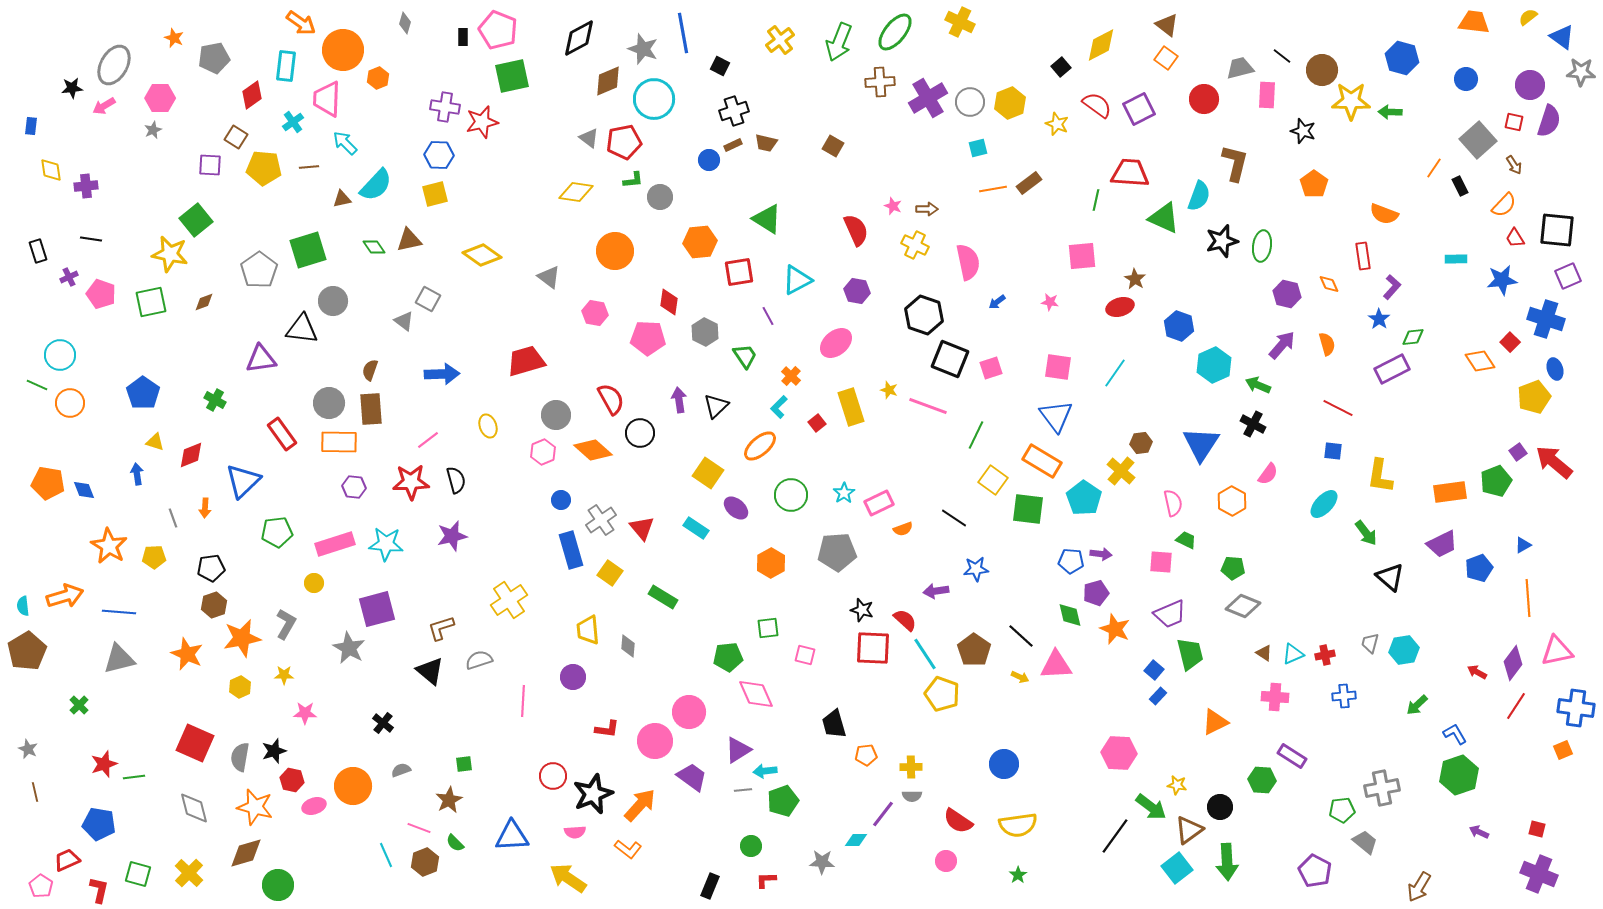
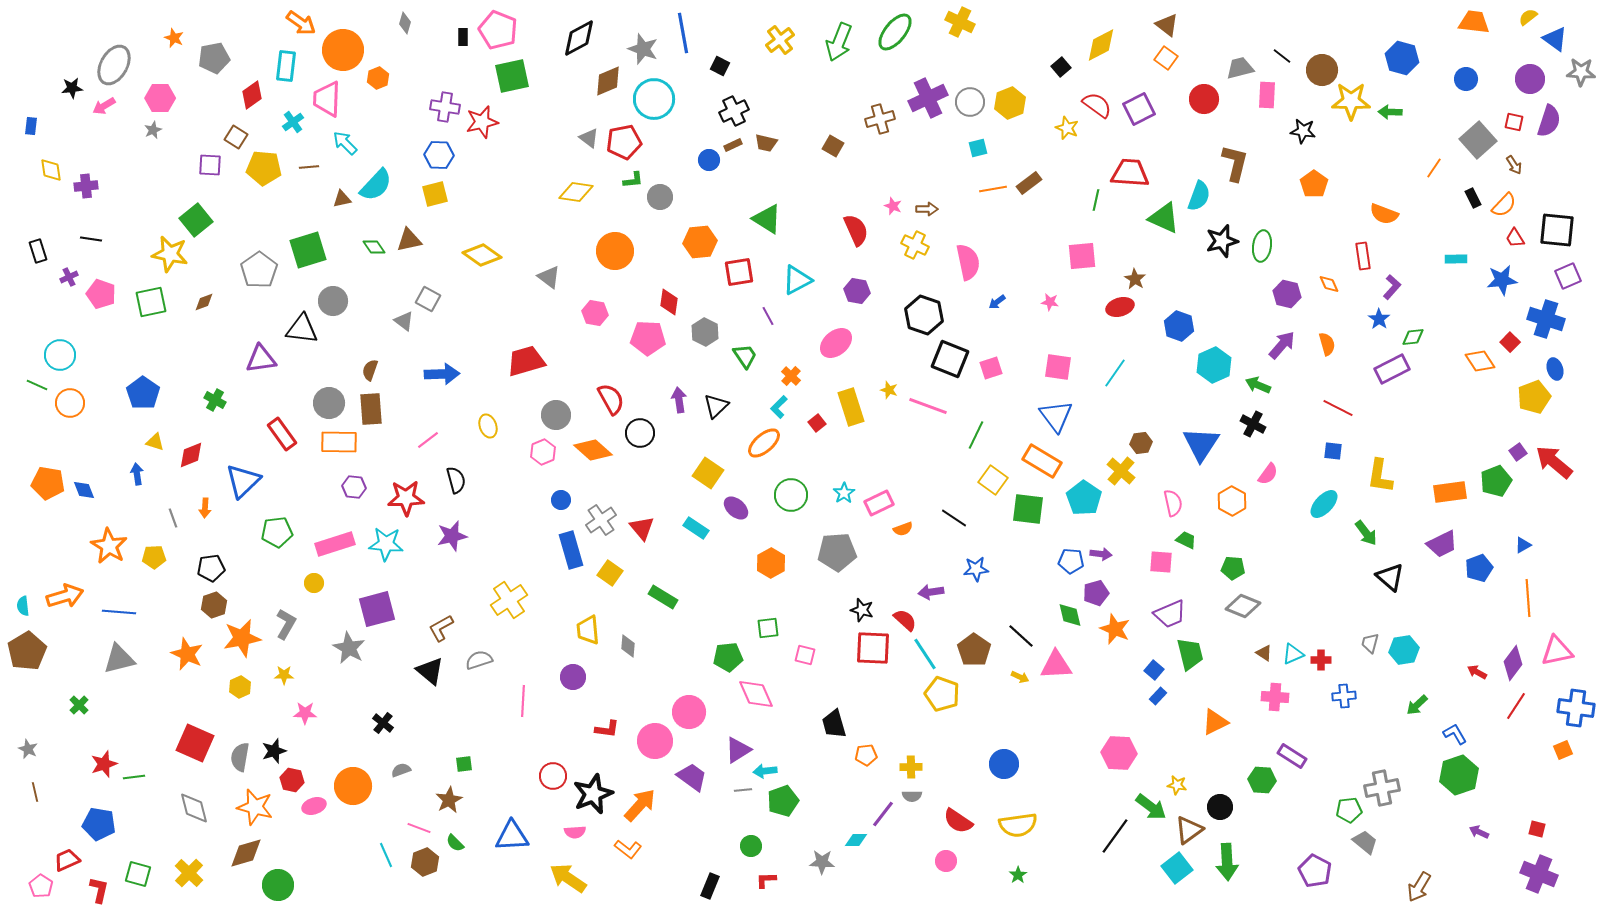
blue triangle at (1562, 37): moved 7 px left, 2 px down
brown cross at (880, 82): moved 37 px down; rotated 12 degrees counterclockwise
purple circle at (1530, 85): moved 6 px up
purple cross at (928, 98): rotated 6 degrees clockwise
black cross at (734, 111): rotated 8 degrees counterclockwise
yellow star at (1057, 124): moved 10 px right, 4 px down
black star at (1303, 131): rotated 10 degrees counterclockwise
black rectangle at (1460, 186): moved 13 px right, 12 px down
orange ellipse at (760, 446): moved 4 px right, 3 px up
red star at (411, 482): moved 5 px left, 16 px down
purple arrow at (936, 591): moved 5 px left, 1 px down
brown L-shape at (441, 628): rotated 12 degrees counterclockwise
red cross at (1325, 655): moved 4 px left, 5 px down; rotated 12 degrees clockwise
green pentagon at (1342, 810): moved 7 px right
